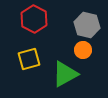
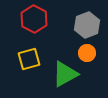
gray hexagon: rotated 25 degrees clockwise
orange circle: moved 4 px right, 3 px down
